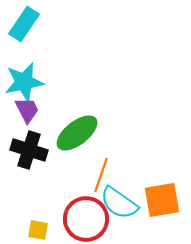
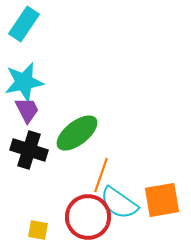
red circle: moved 2 px right, 2 px up
